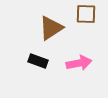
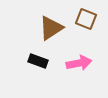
brown square: moved 5 px down; rotated 20 degrees clockwise
